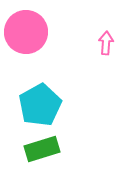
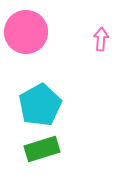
pink arrow: moved 5 px left, 4 px up
